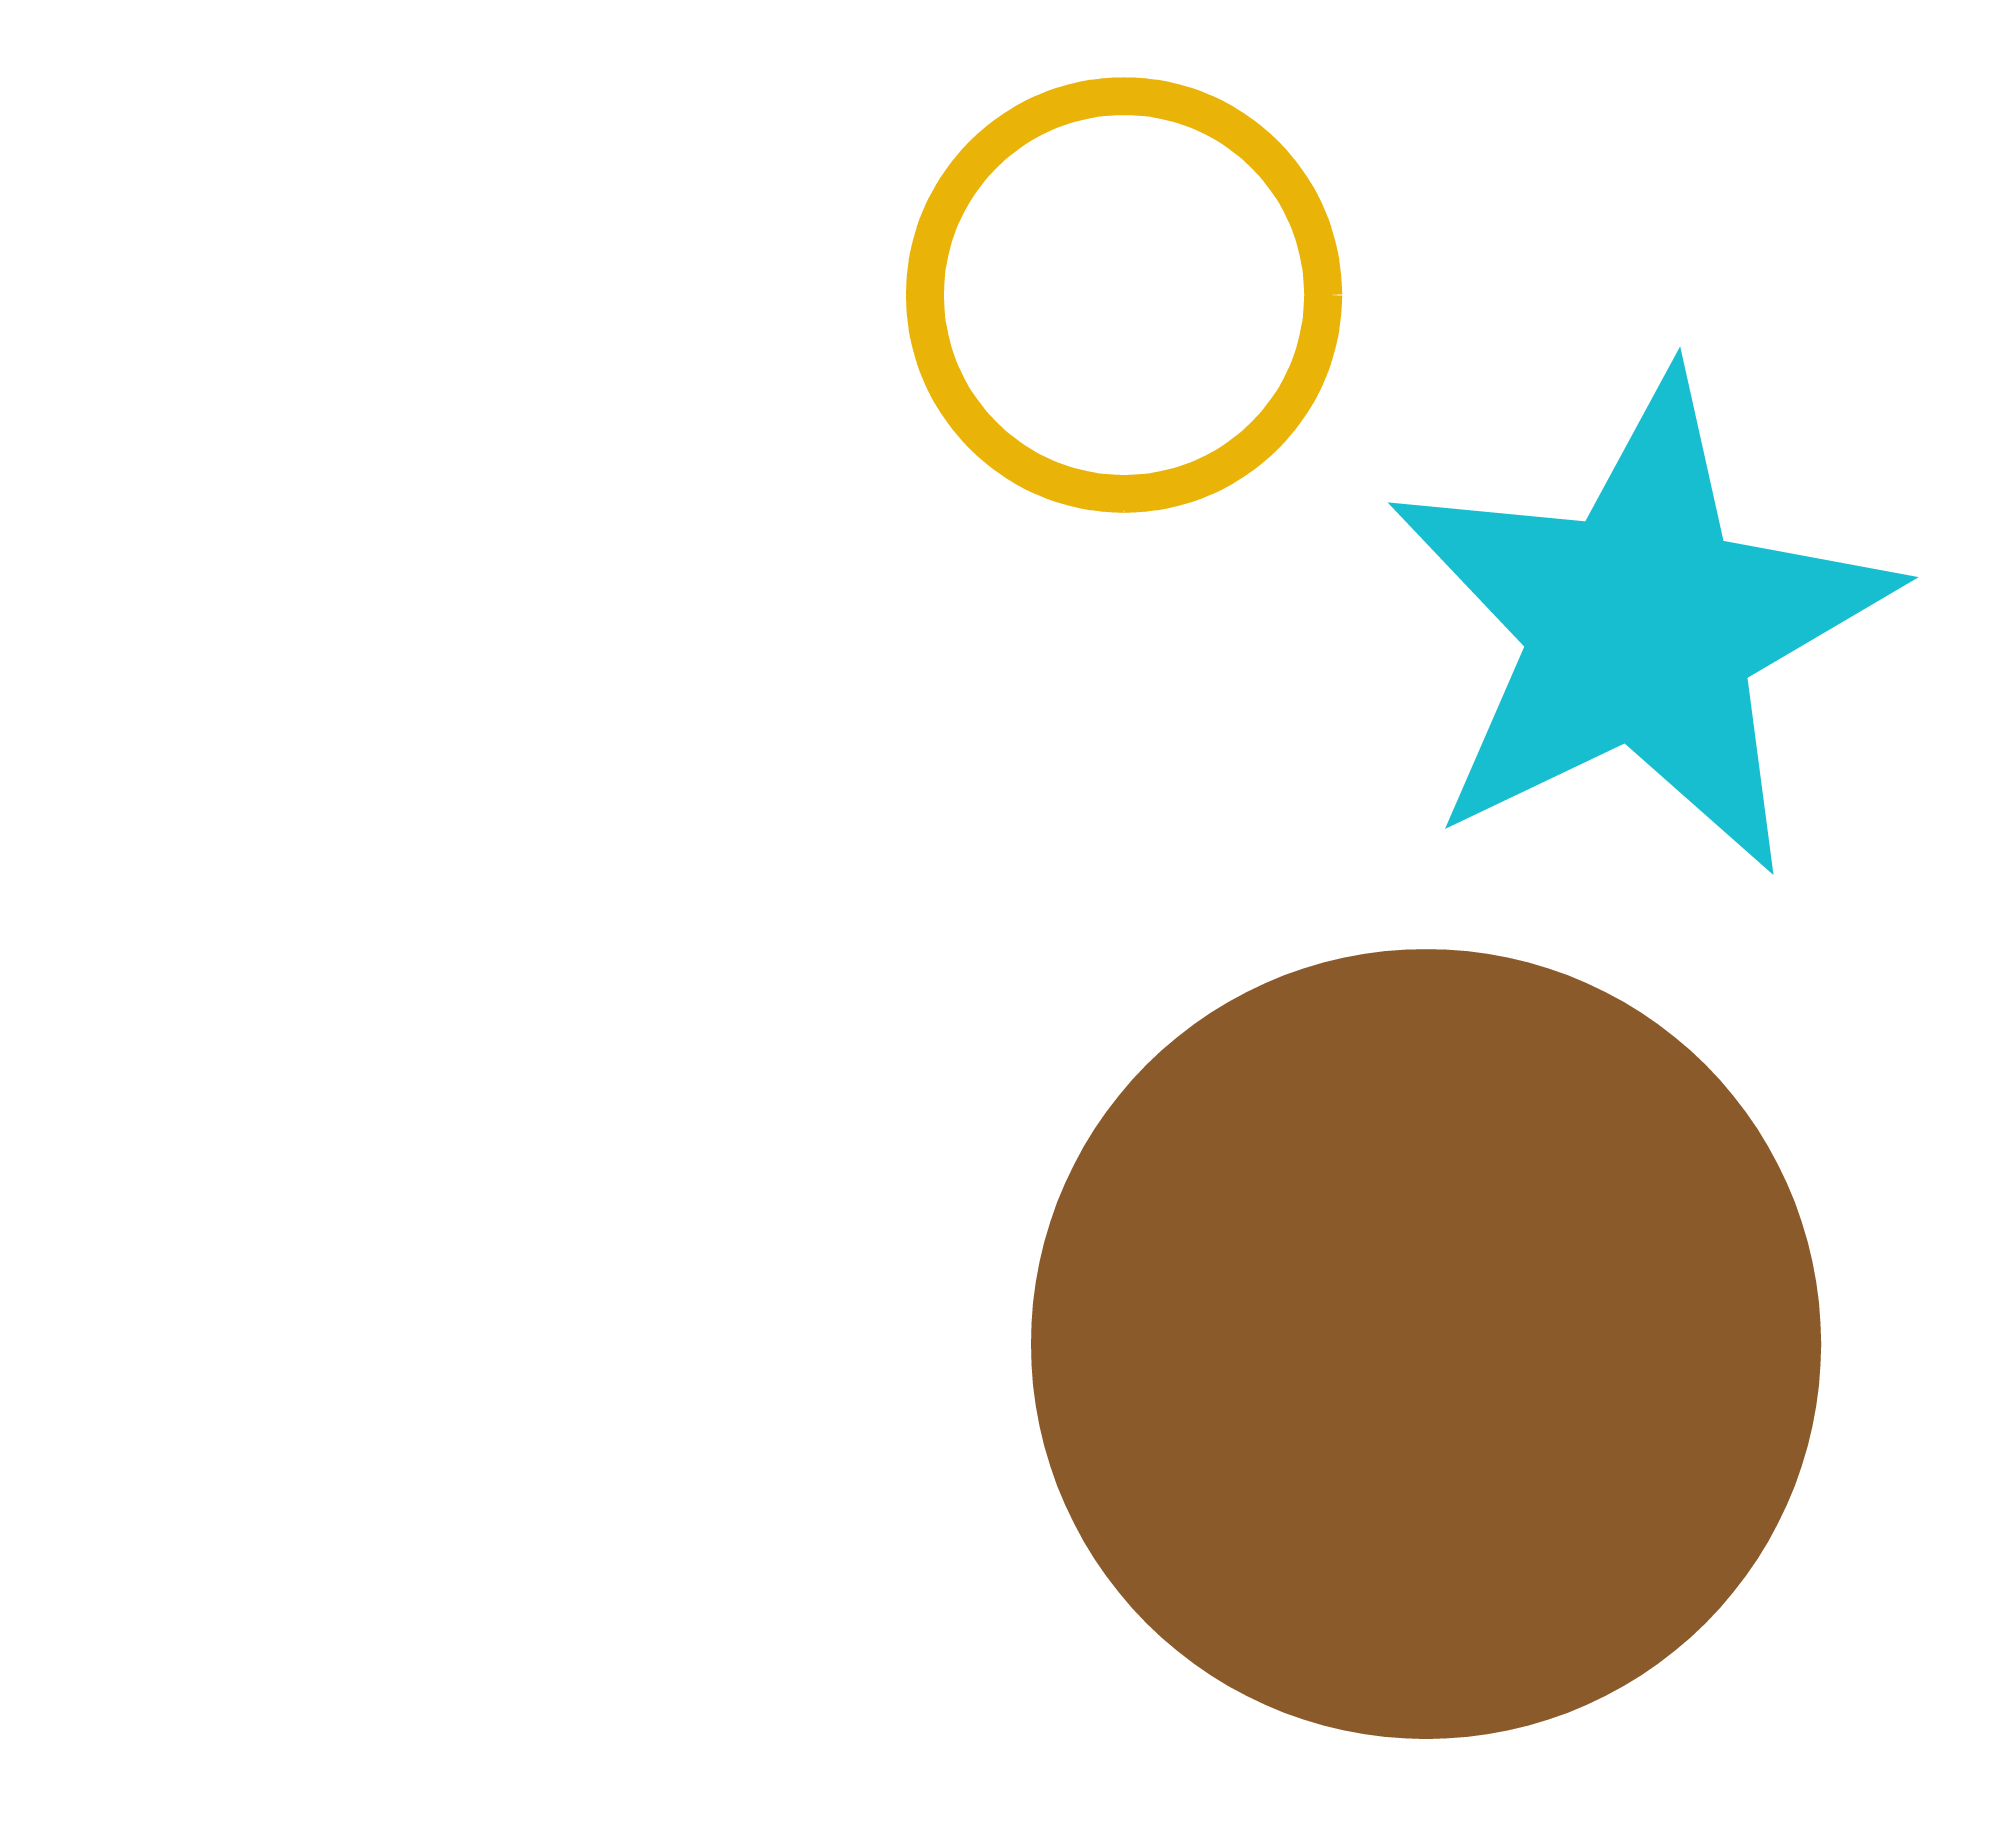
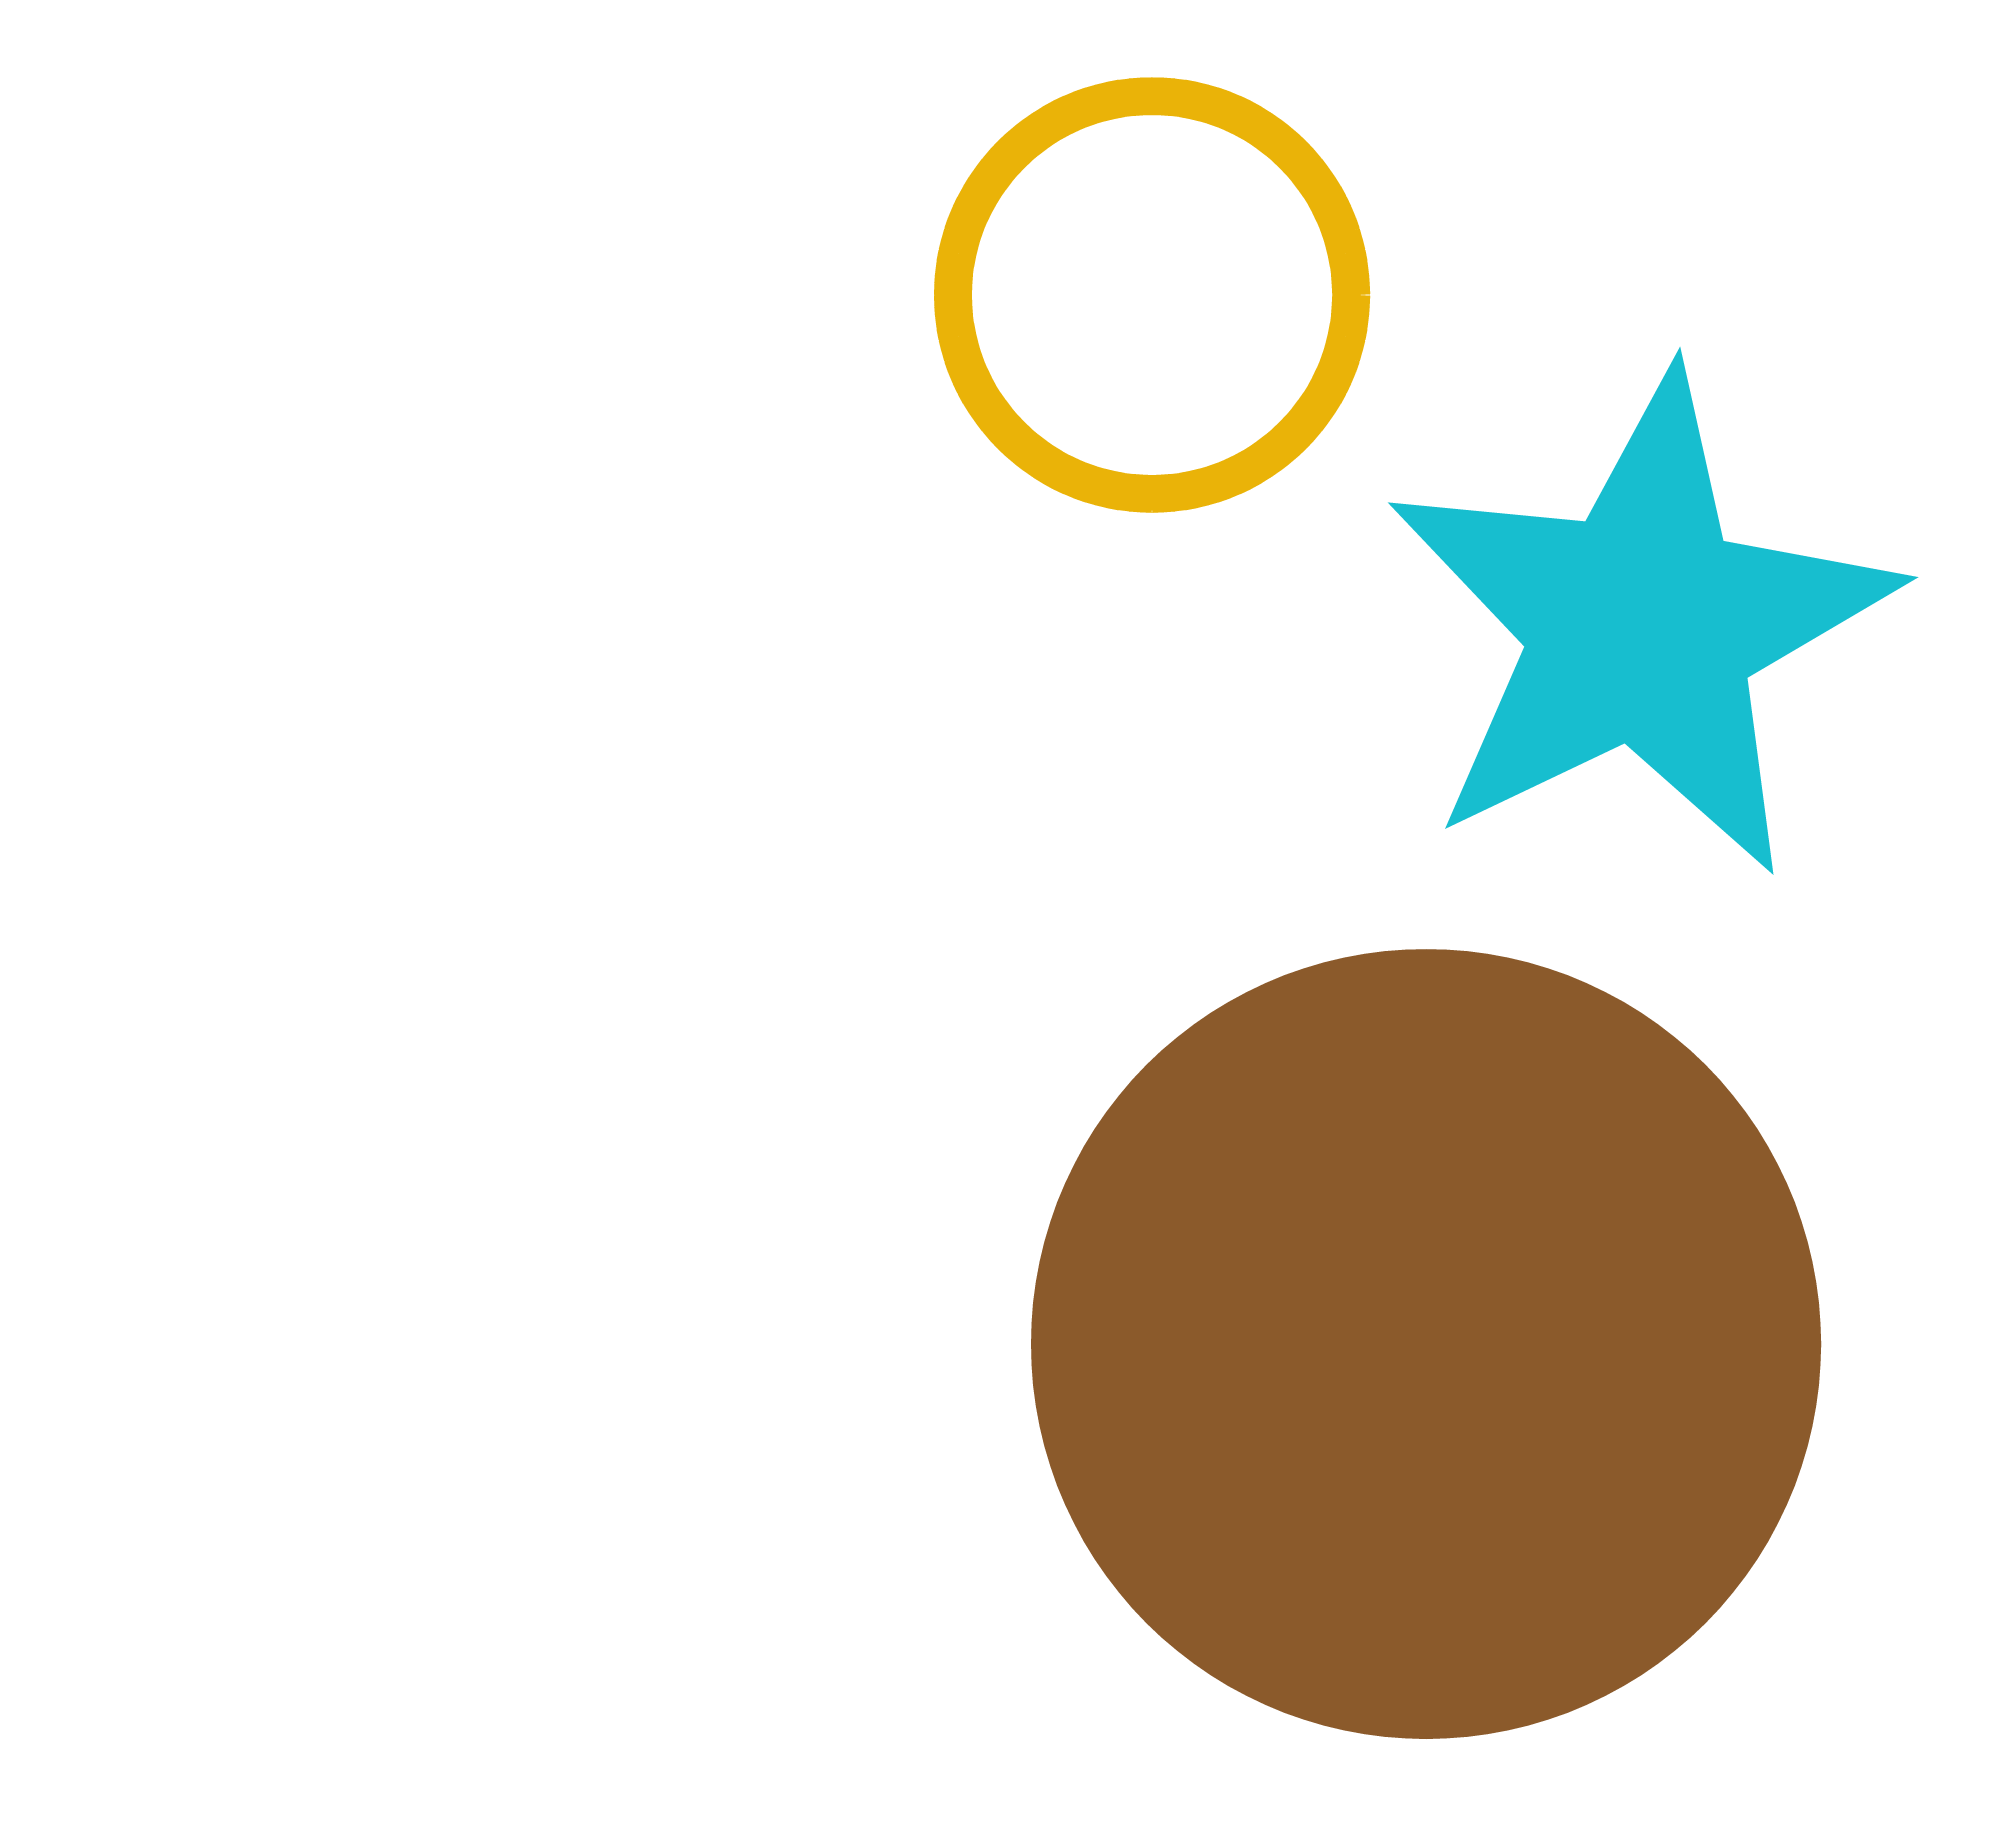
yellow circle: moved 28 px right
